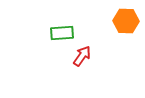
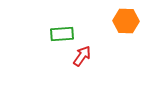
green rectangle: moved 1 px down
